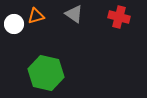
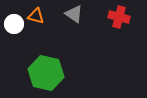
orange triangle: rotated 30 degrees clockwise
